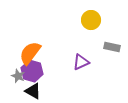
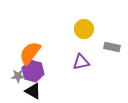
yellow circle: moved 7 px left, 9 px down
purple triangle: rotated 12 degrees clockwise
purple hexagon: moved 1 px right
gray star: rotated 24 degrees counterclockwise
